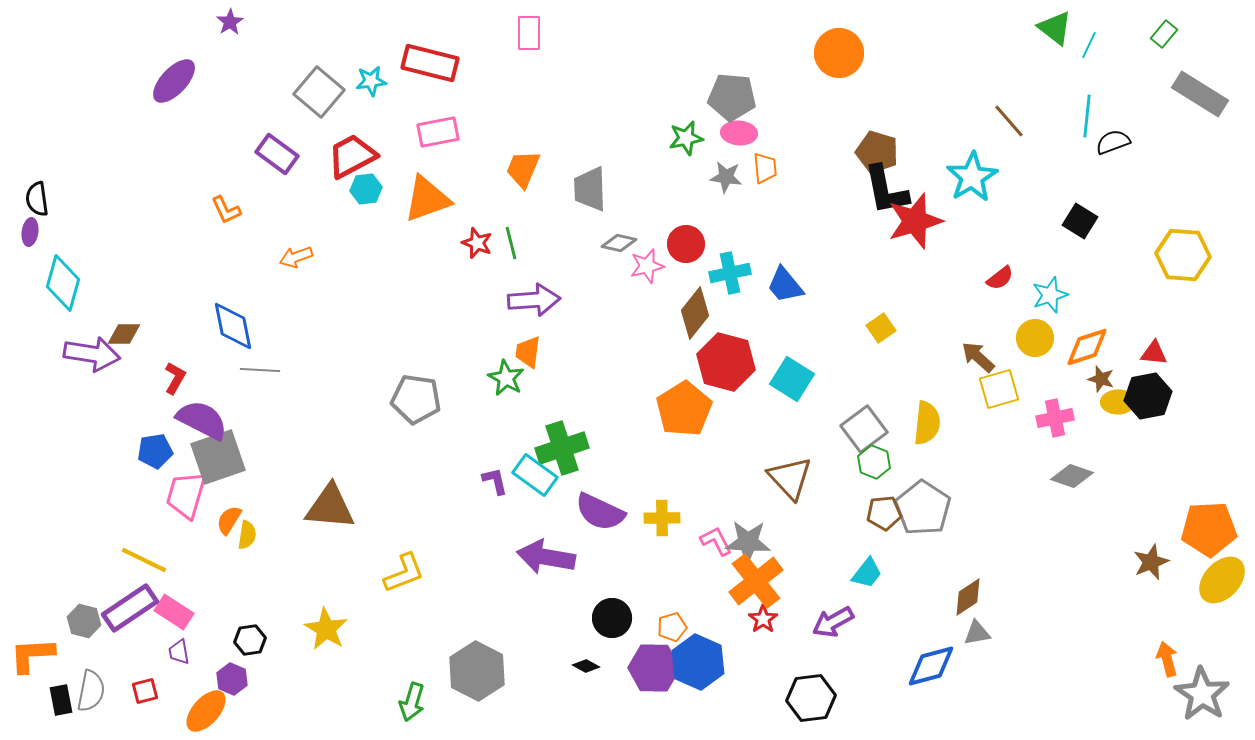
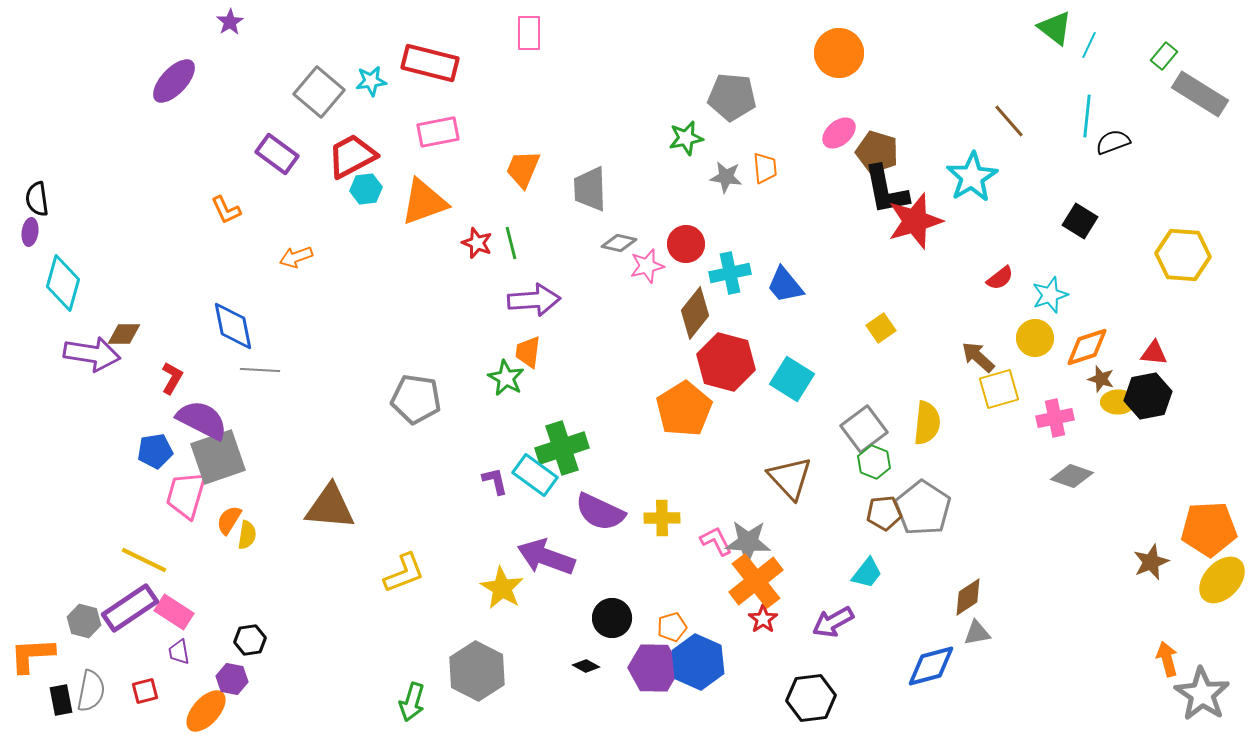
green rectangle at (1164, 34): moved 22 px down
pink ellipse at (739, 133): moved 100 px right; rotated 44 degrees counterclockwise
orange triangle at (427, 199): moved 3 px left, 3 px down
red L-shape at (175, 378): moved 3 px left
purple arrow at (546, 557): rotated 10 degrees clockwise
yellow star at (326, 629): moved 176 px right, 41 px up
purple hexagon at (232, 679): rotated 12 degrees counterclockwise
